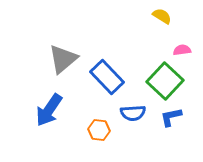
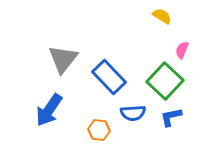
pink semicircle: rotated 60 degrees counterclockwise
gray triangle: rotated 12 degrees counterclockwise
blue rectangle: moved 2 px right
